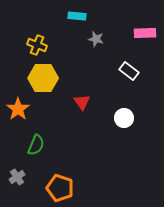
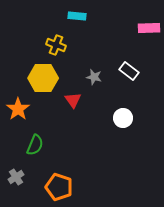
pink rectangle: moved 4 px right, 5 px up
gray star: moved 2 px left, 38 px down
yellow cross: moved 19 px right
red triangle: moved 9 px left, 2 px up
white circle: moved 1 px left
green semicircle: moved 1 px left
gray cross: moved 1 px left
orange pentagon: moved 1 px left, 1 px up
